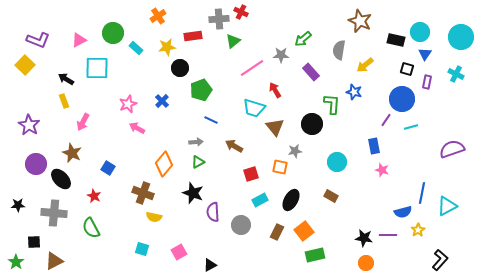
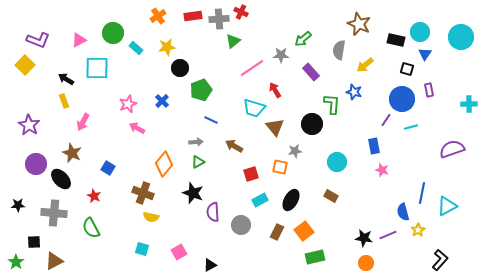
brown star at (360, 21): moved 1 px left, 3 px down
red rectangle at (193, 36): moved 20 px up
cyan cross at (456, 74): moved 13 px right, 30 px down; rotated 28 degrees counterclockwise
purple rectangle at (427, 82): moved 2 px right, 8 px down; rotated 24 degrees counterclockwise
blue semicircle at (403, 212): rotated 90 degrees clockwise
yellow semicircle at (154, 217): moved 3 px left
purple line at (388, 235): rotated 24 degrees counterclockwise
green rectangle at (315, 255): moved 2 px down
